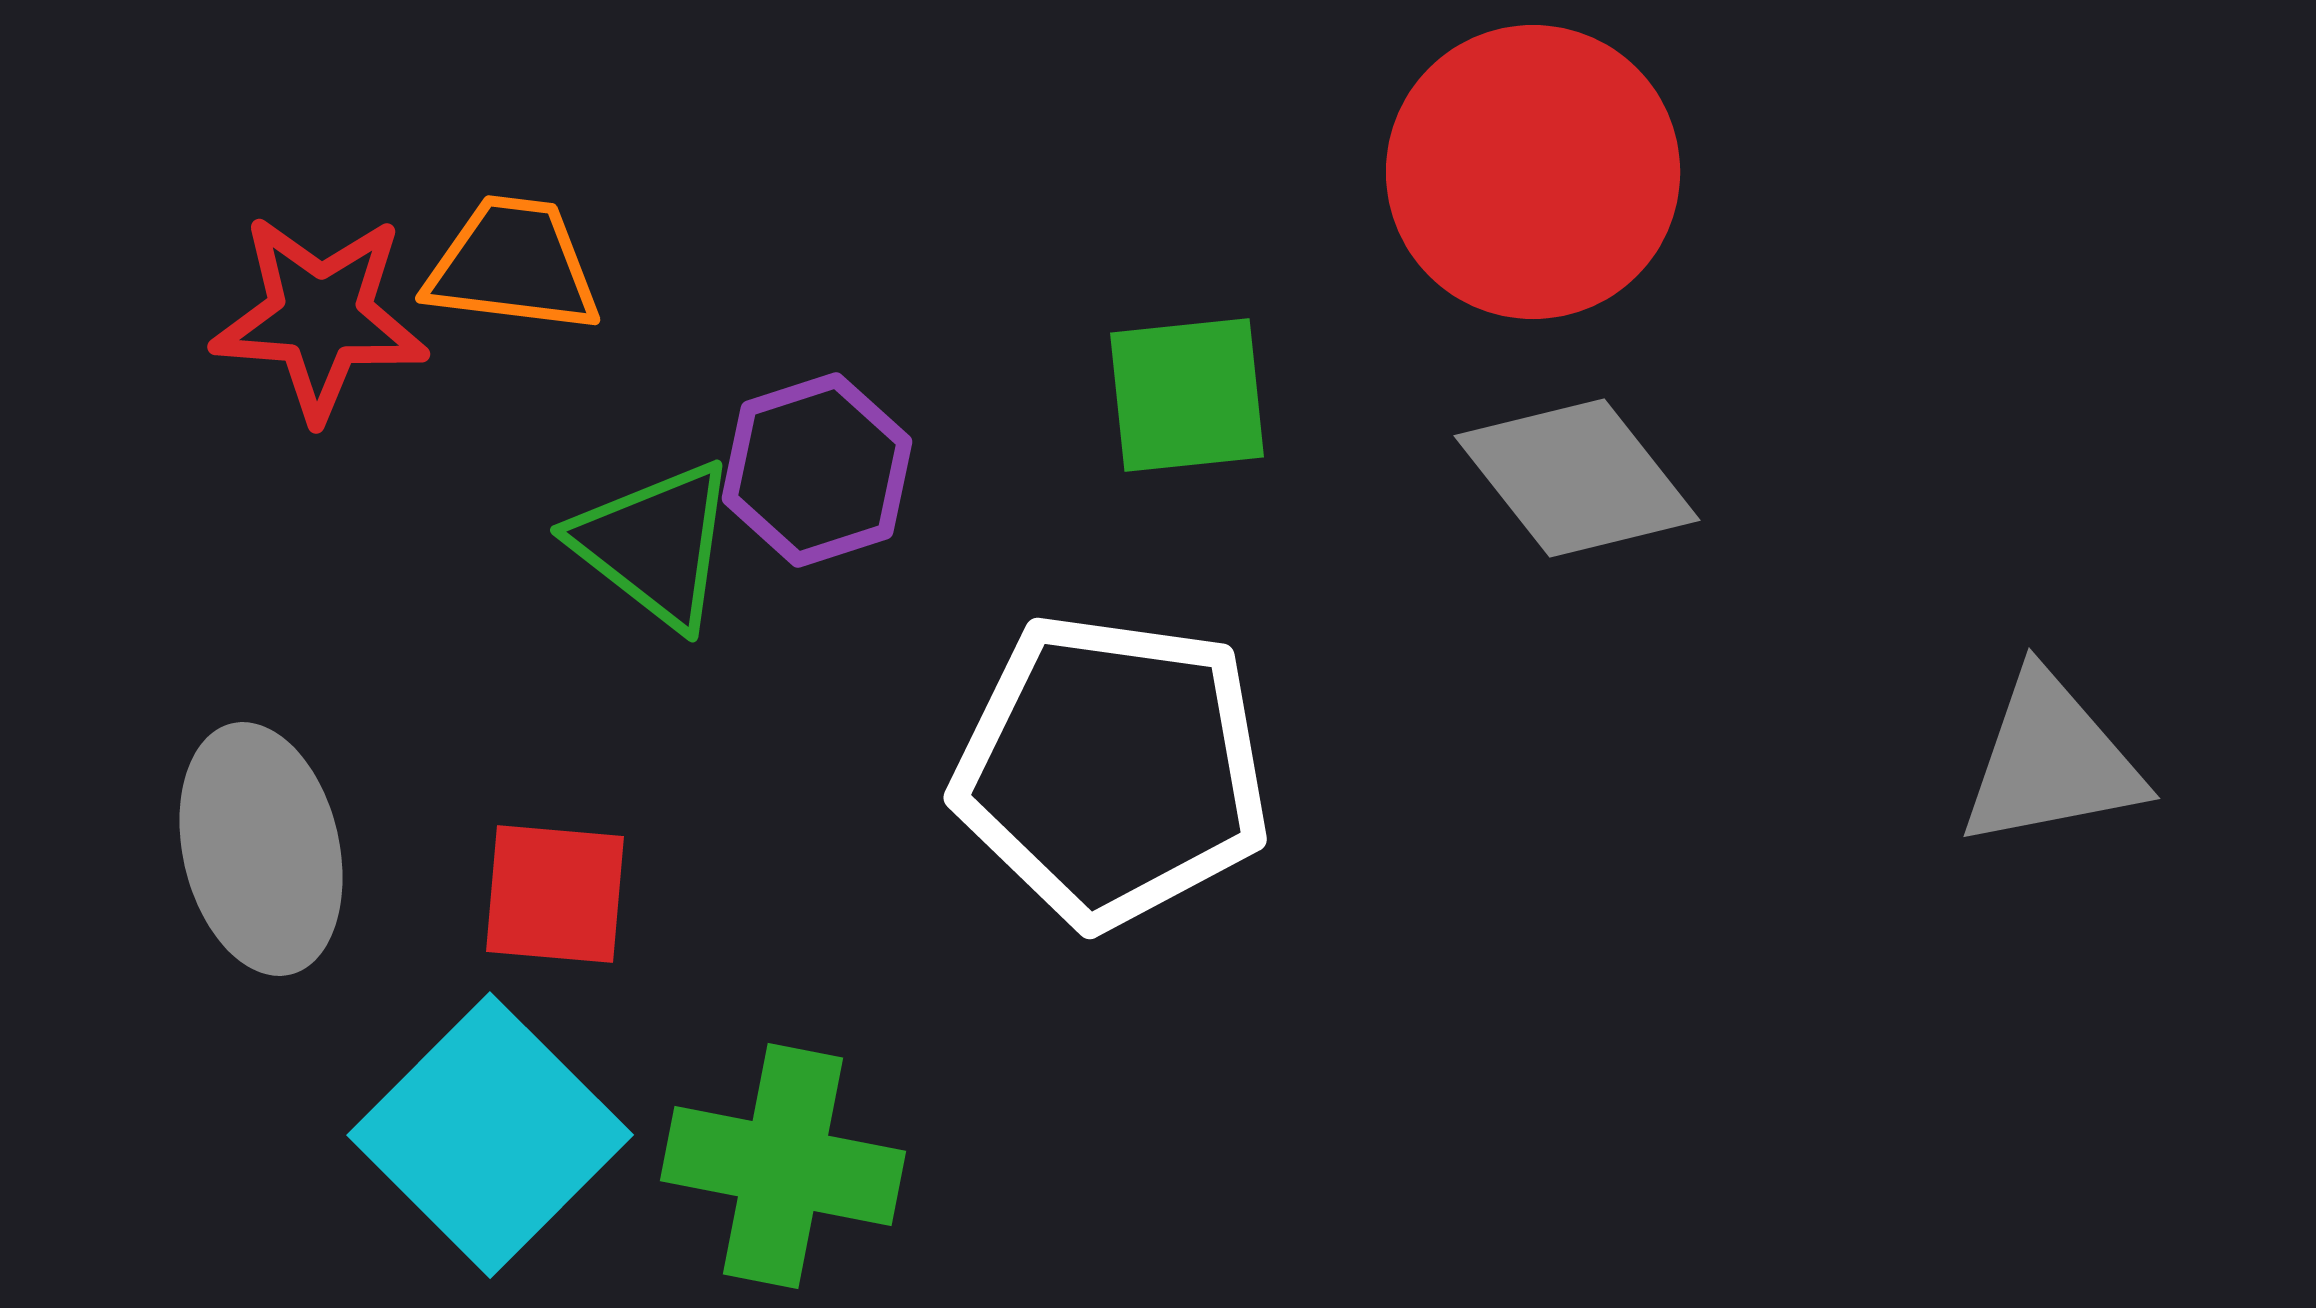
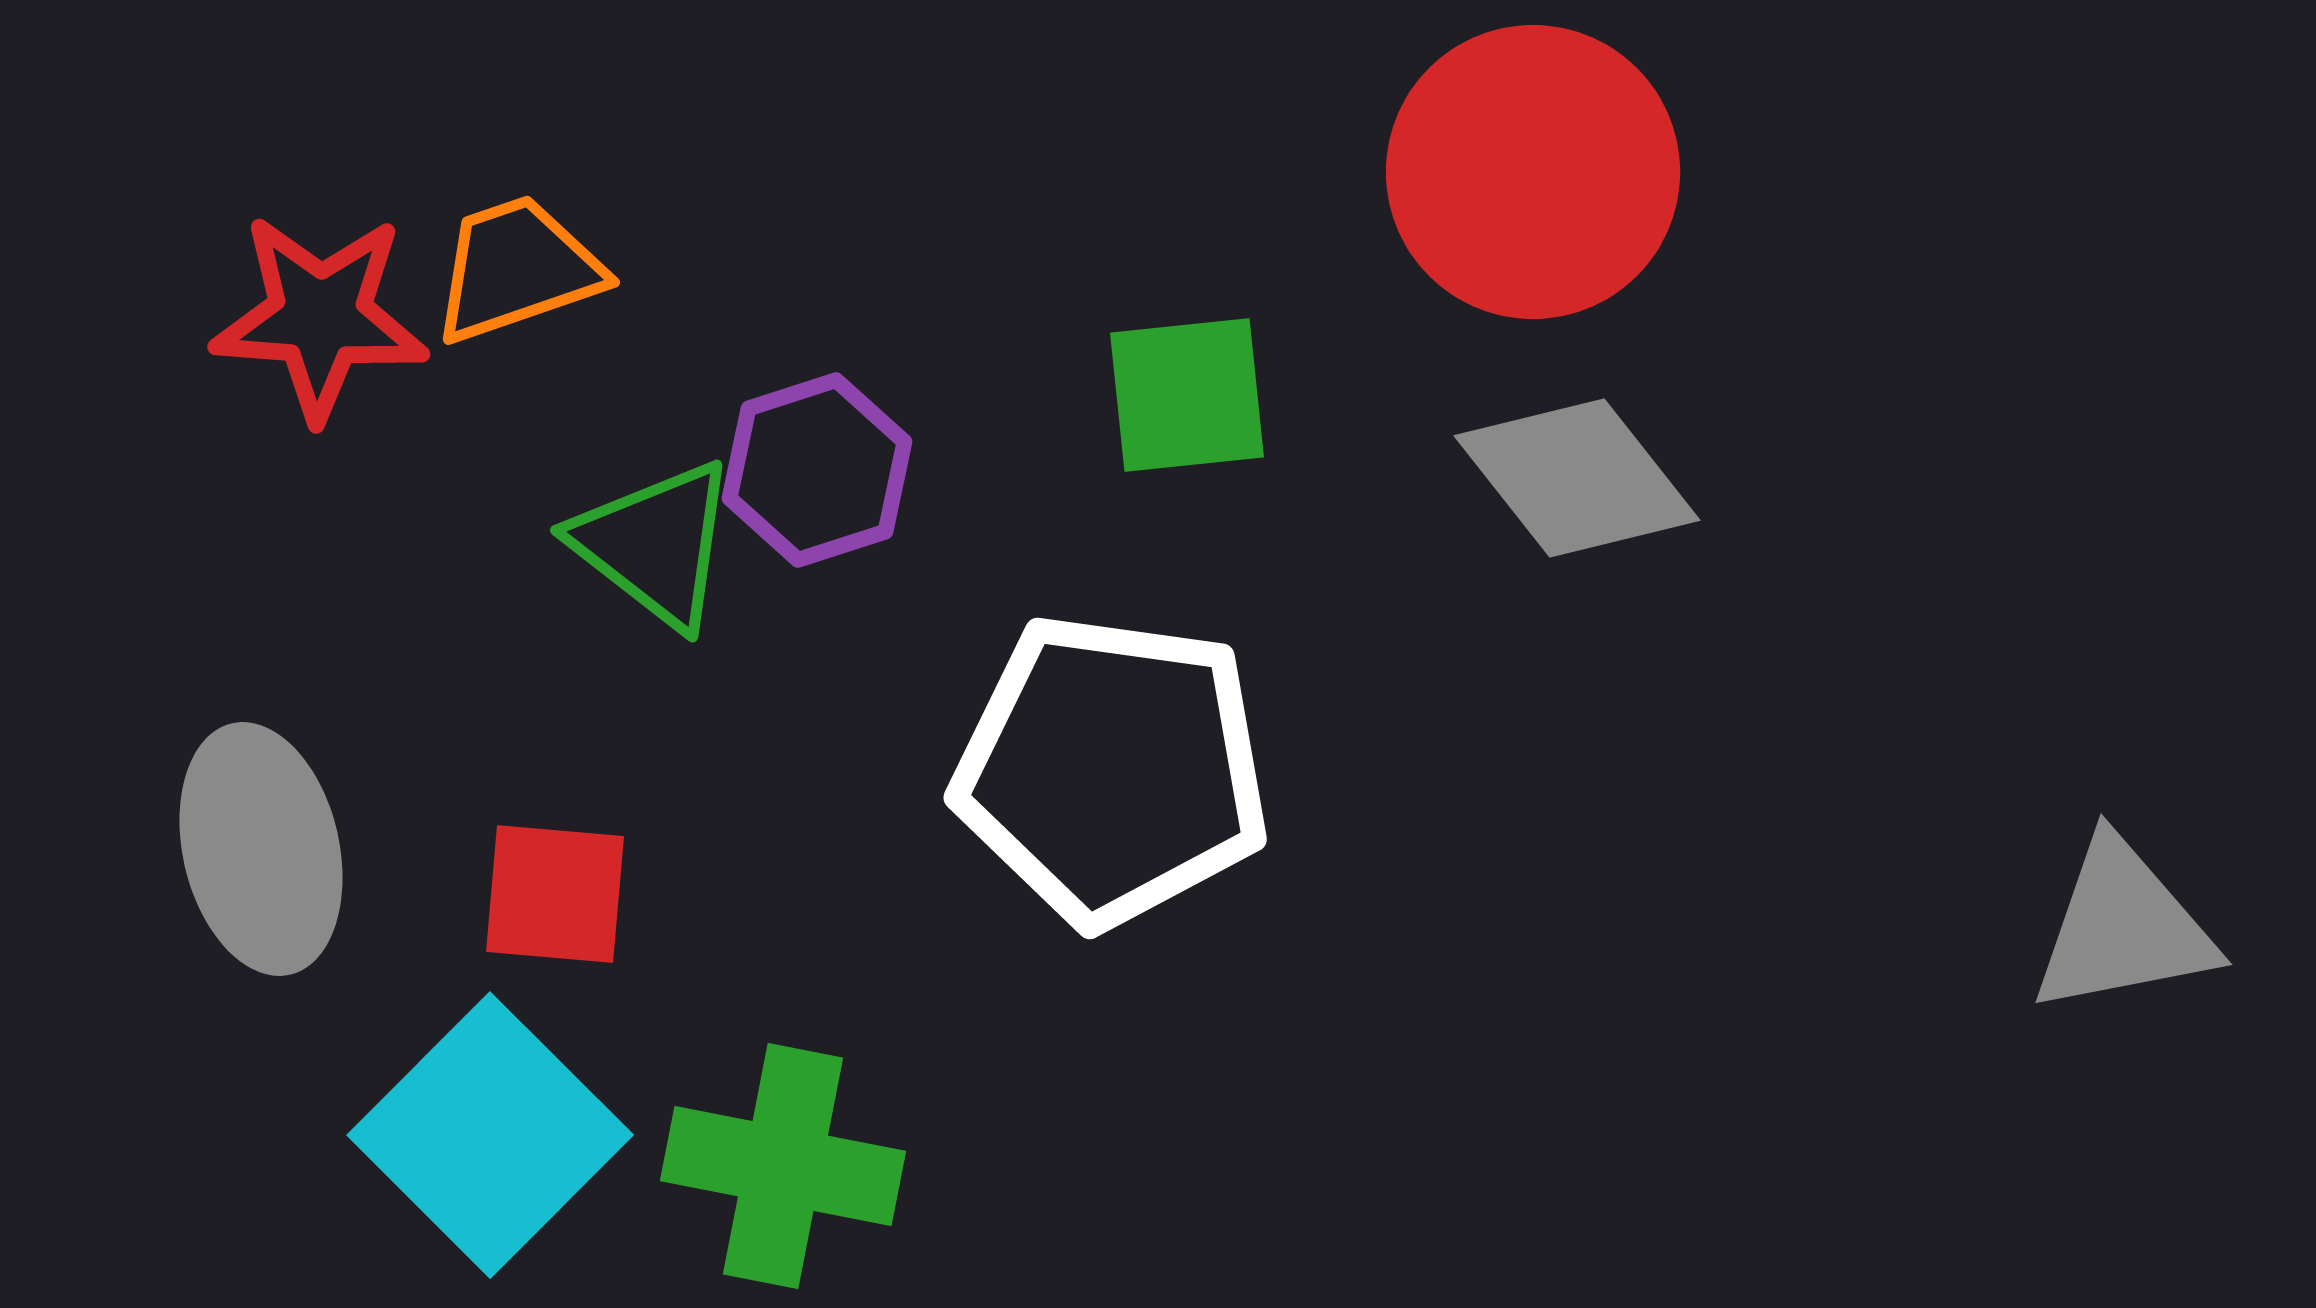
orange trapezoid: moved 4 px right, 4 px down; rotated 26 degrees counterclockwise
gray triangle: moved 72 px right, 166 px down
